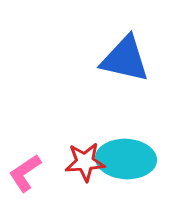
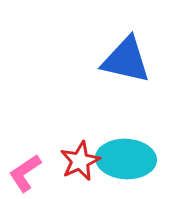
blue triangle: moved 1 px right, 1 px down
red star: moved 5 px left, 1 px up; rotated 21 degrees counterclockwise
